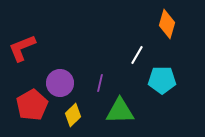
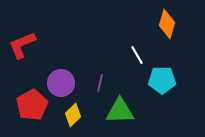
red L-shape: moved 3 px up
white line: rotated 60 degrees counterclockwise
purple circle: moved 1 px right
